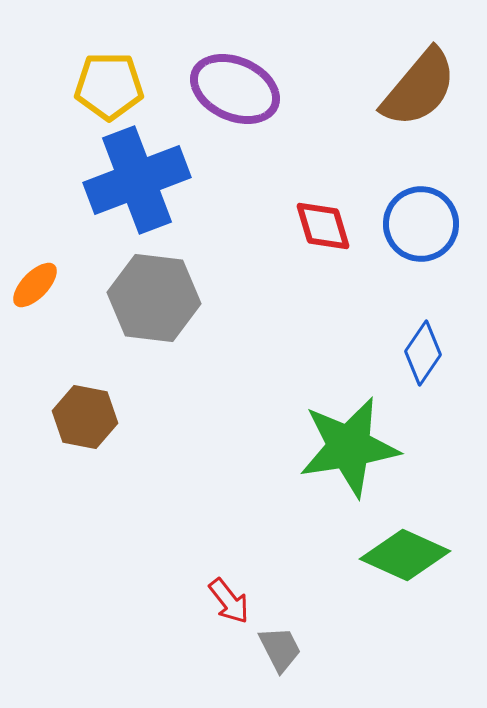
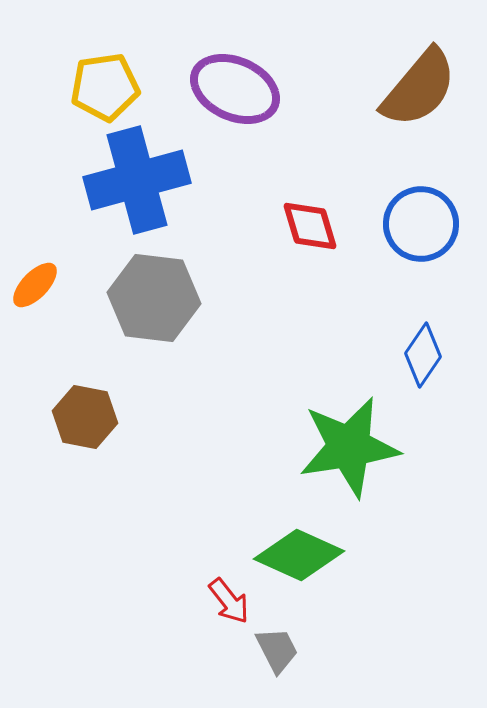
yellow pentagon: moved 4 px left, 1 px down; rotated 8 degrees counterclockwise
blue cross: rotated 6 degrees clockwise
red diamond: moved 13 px left
blue diamond: moved 2 px down
green diamond: moved 106 px left
gray trapezoid: moved 3 px left, 1 px down
